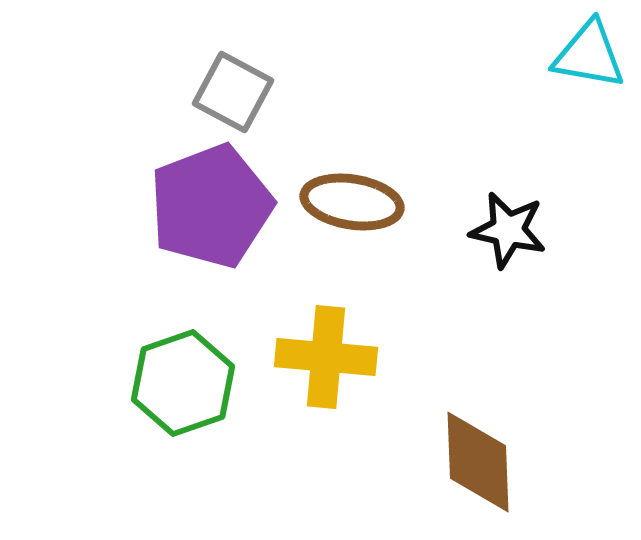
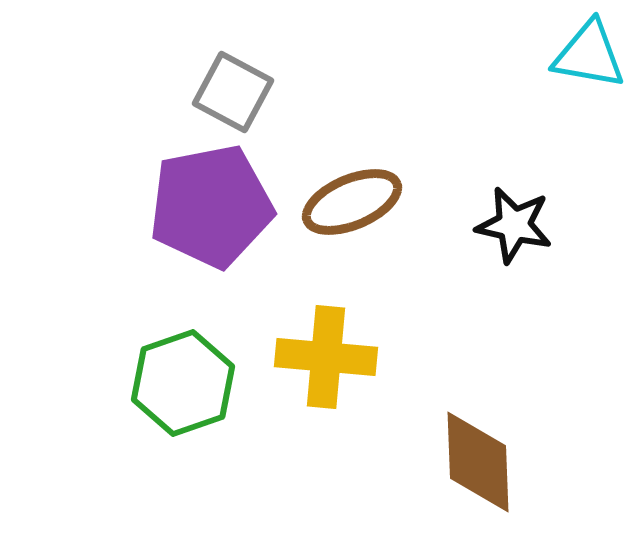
brown ellipse: rotated 32 degrees counterclockwise
purple pentagon: rotated 10 degrees clockwise
black star: moved 6 px right, 5 px up
